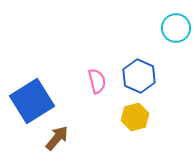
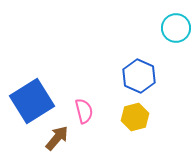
pink semicircle: moved 13 px left, 30 px down
